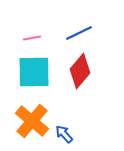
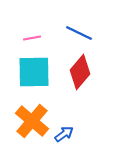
blue line: rotated 52 degrees clockwise
red diamond: moved 1 px down
blue arrow: rotated 96 degrees clockwise
